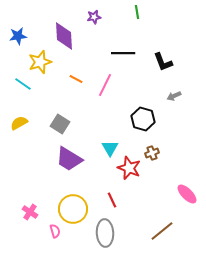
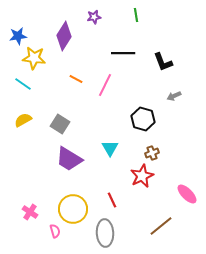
green line: moved 1 px left, 3 px down
purple diamond: rotated 36 degrees clockwise
yellow star: moved 6 px left, 4 px up; rotated 25 degrees clockwise
yellow semicircle: moved 4 px right, 3 px up
red star: moved 13 px right, 8 px down; rotated 25 degrees clockwise
brown line: moved 1 px left, 5 px up
